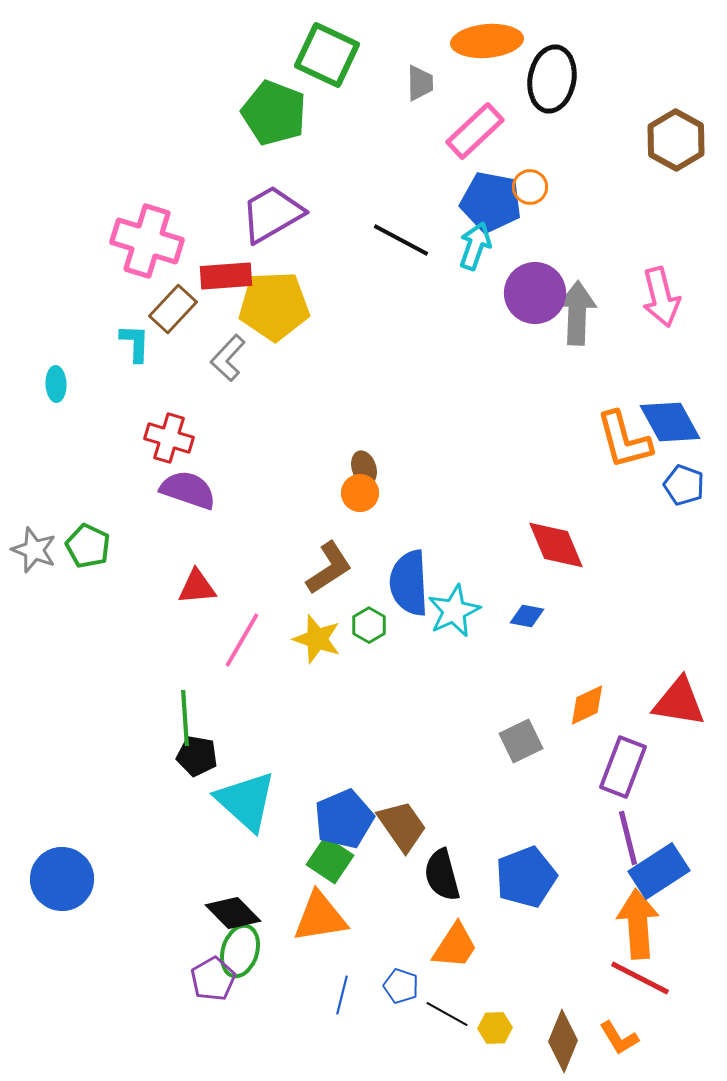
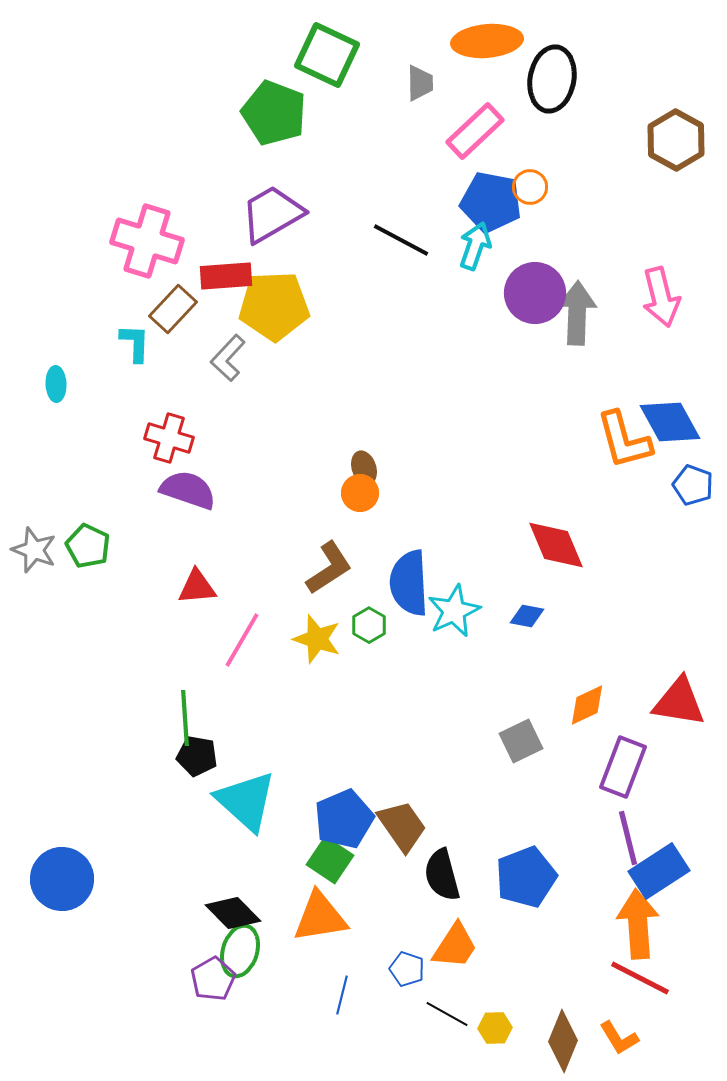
blue pentagon at (684, 485): moved 9 px right
blue pentagon at (401, 986): moved 6 px right, 17 px up
